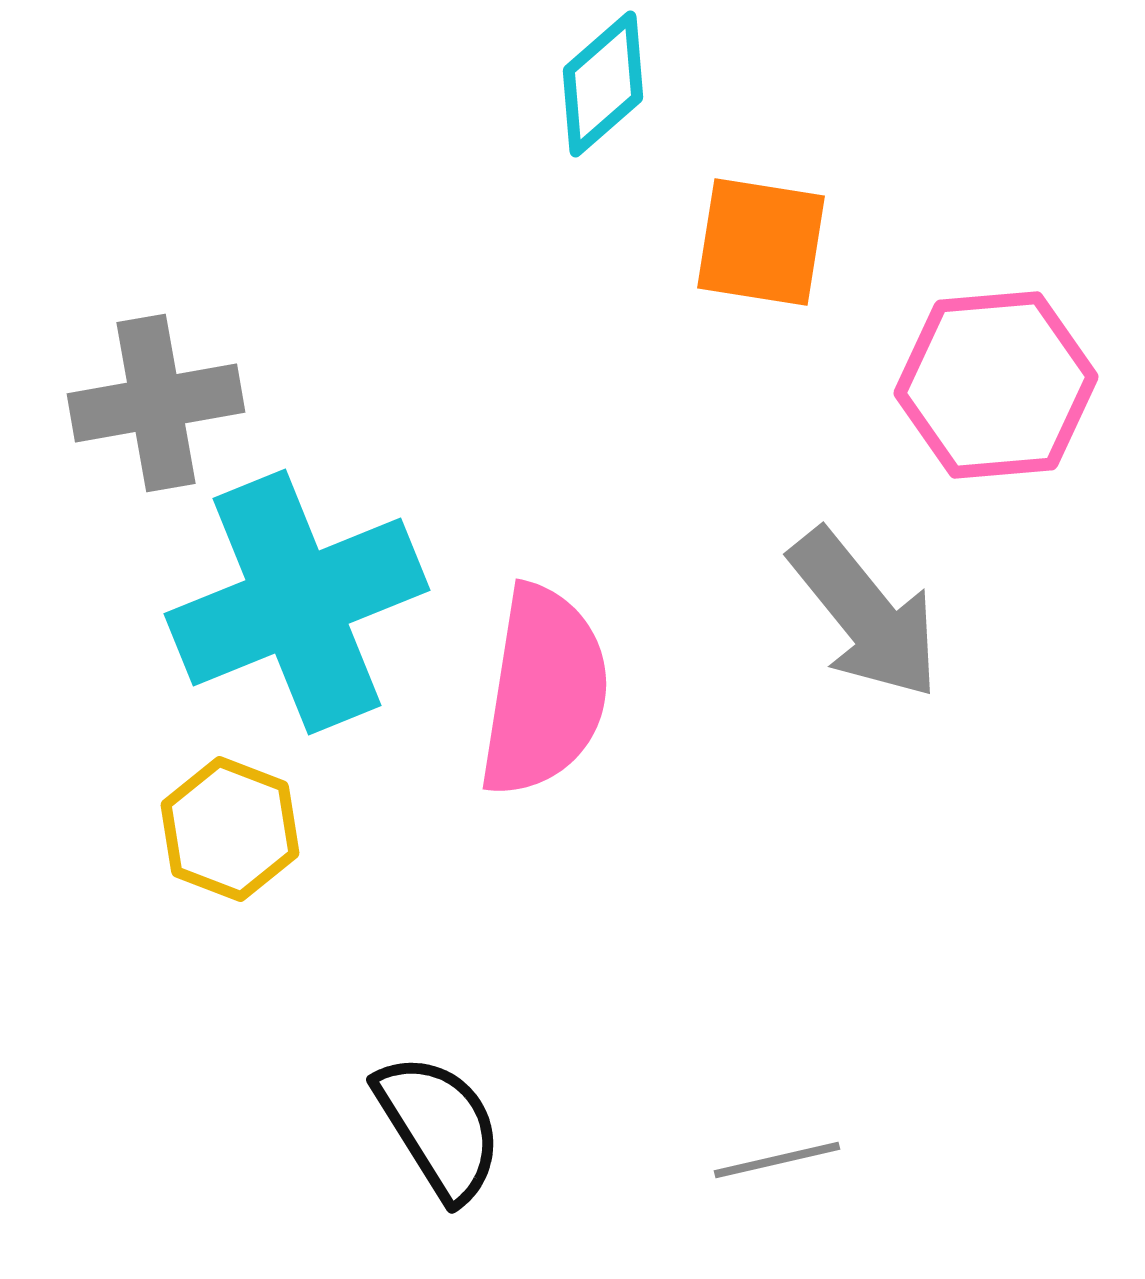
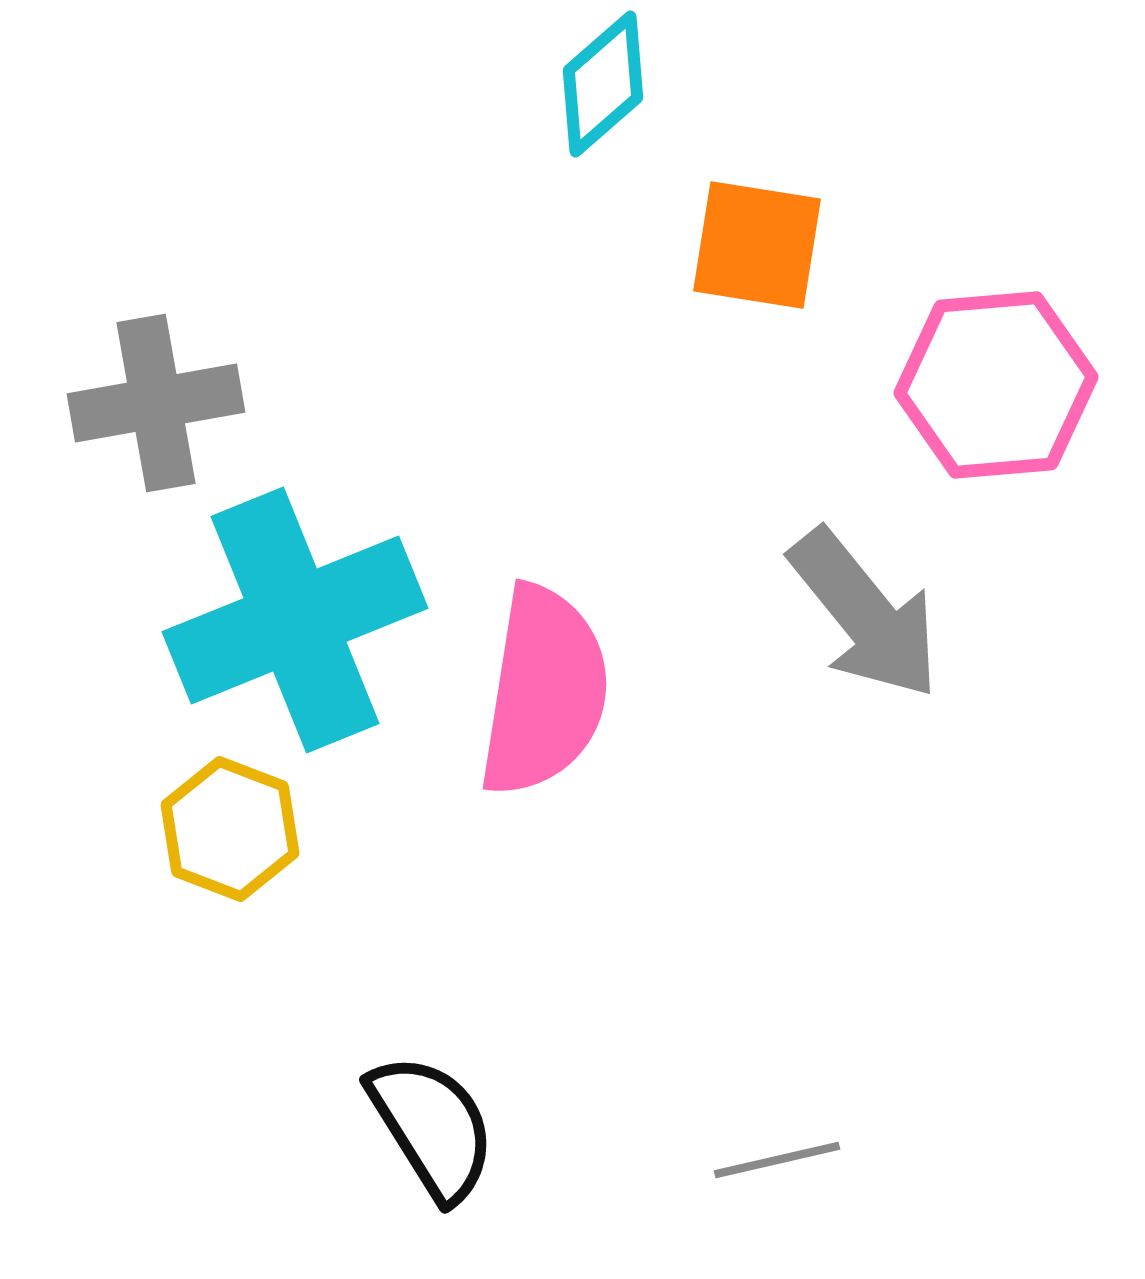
orange square: moved 4 px left, 3 px down
cyan cross: moved 2 px left, 18 px down
black semicircle: moved 7 px left
